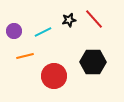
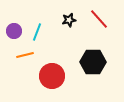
red line: moved 5 px right
cyan line: moved 6 px left; rotated 42 degrees counterclockwise
orange line: moved 1 px up
red circle: moved 2 px left
